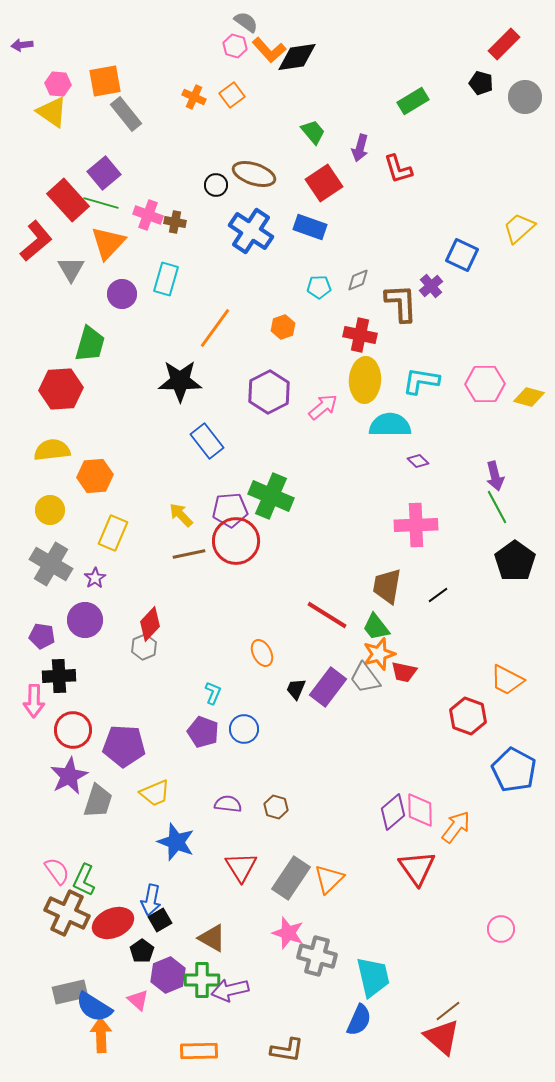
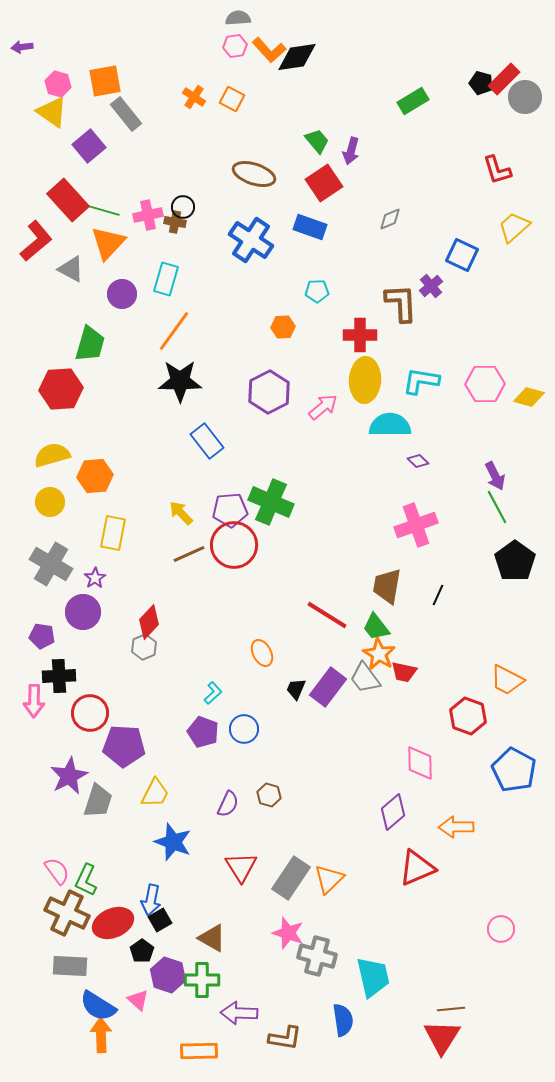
gray semicircle at (246, 22): moved 8 px left, 4 px up; rotated 40 degrees counterclockwise
red rectangle at (504, 44): moved 35 px down
purple arrow at (22, 45): moved 2 px down
pink hexagon at (235, 46): rotated 25 degrees counterclockwise
pink hexagon at (58, 84): rotated 10 degrees clockwise
orange square at (232, 95): moved 4 px down; rotated 25 degrees counterclockwise
orange cross at (194, 97): rotated 10 degrees clockwise
green trapezoid at (313, 132): moved 4 px right, 9 px down
purple arrow at (360, 148): moved 9 px left, 3 px down
red L-shape at (398, 169): moved 99 px right, 1 px down
purple square at (104, 173): moved 15 px left, 27 px up
black circle at (216, 185): moved 33 px left, 22 px down
green line at (101, 203): moved 1 px right, 7 px down
pink cross at (148, 215): rotated 32 degrees counterclockwise
yellow trapezoid at (519, 228): moved 5 px left, 1 px up
blue cross at (251, 231): moved 9 px down
gray triangle at (71, 269): rotated 32 degrees counterclockwise
gray diamond at (358, 280): moved 32 px right, 61 px up
cyan pentagon at (319, 287): moved 2 px left, 4 px down
orange hexagon at (283, 327): rotated 15 degrees clockwise
orange line at (215, 328): moved 41 px left, 3 px down
red cross at (360, 335): rotated 12 degrees counterclockwise
yellow semicircle at (52, 450): moved 5 px down; rotated 9 degrees counterclockwise
purple arrow at (495, 476): rotated 12 degrees counterclockwise
green cross at (271, 496): moved 6 px down
yellow circle at (50, 510): moved 8 px up
yellow arrow at (181, 515): moved 2 px up
pink cross at (416, 525): rotated 18 degrees counterclockwise
yellow rectangle at (113, 533): rotated 12 degrees counterclockwise
red circle at (236, 541): moved 2 px left, 4 px down
brown line at (189, 554): rotated 12 degrees counterclockwise
black line at (438, 595): rotated 30 degrees counterclockwise
purple circle at (85, 620): moved 2 px left, 8 px up
red diamond at (150, 624): moved 1 px left, 2 px up
orange star at (379, 654): rotated 24 degrees counterclockwise
cyan L-shape at (213, 693): rotated 25 degrees clockwise
red circle at (73, 730): moved 17 px right, 17 px up
yellow trapezoid at (155, 793): rotated 40 degrees counterclockwise
purple semicircle at (228, 804): rotated 108 degrees clockwise
brown hexagon at (276, 807): moved 7 px left, 12 px up
pink diamond at (420, 810): moved 47 px up
orange arrow at (456, 827): rotated 128 degrees counterclockwise
blue star at (176, 842): moved 3 px left
red triangle at (417, 868): rotated 42 degrees clockwise
green L-shape at (84, 880): moved 2 px right
purple hexagon at (168, 975): rotated 20 degrees counterclockwise
purple arrow at (230, 990): moved 9 px right, 23 px down; rotated 15 degrees clockwise
gray rectangle at (70, 992): moved 26 px up; rotated 16 degrees clockwise
blue semicircle at (94, 1007): moved 4 px right, 1 px up
brown line at (448, 1011): moved 3 px right, 2 px up; rotated 32 degrees clockwise
blue semicircle at (359, 1020): moved 16 px left; rotated 32 degrees counterclockwise
red triangle at (442, 1037): rotated 21 degrees clockwise
brown L-shape at (287, 1050): moved 2 px left, 12 px up
